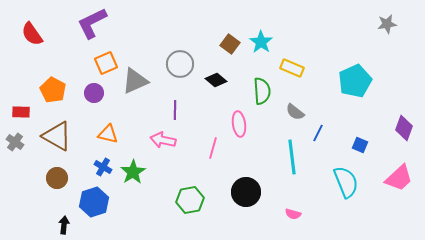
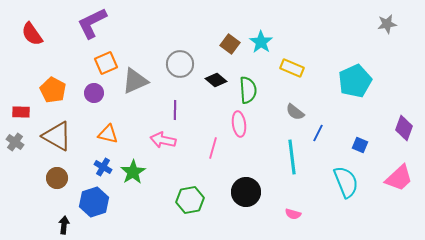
green semicircle: moved 14 px left, 1 px up
